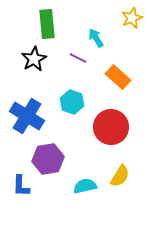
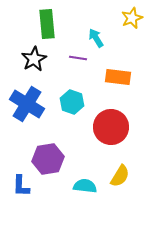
purple line: rotated 18 degrees counterclockwise
orange rectangle: rotated 35 degrees counterclockwise
blue cross: moved 12 px up
cyan semicircle: rotated 20 degrees clockwise
